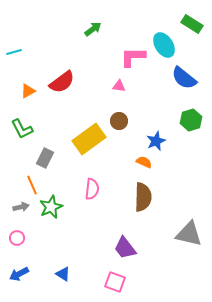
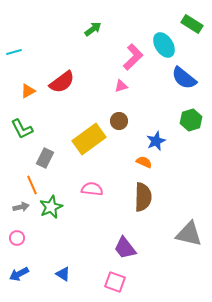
pink L-shape: rotated 136 degrees clockwise
pink triangle: moved 2 px right; rotated 24 degrees counterclockwise
pink semicircle: rotated 90 degrees counterclockwise
